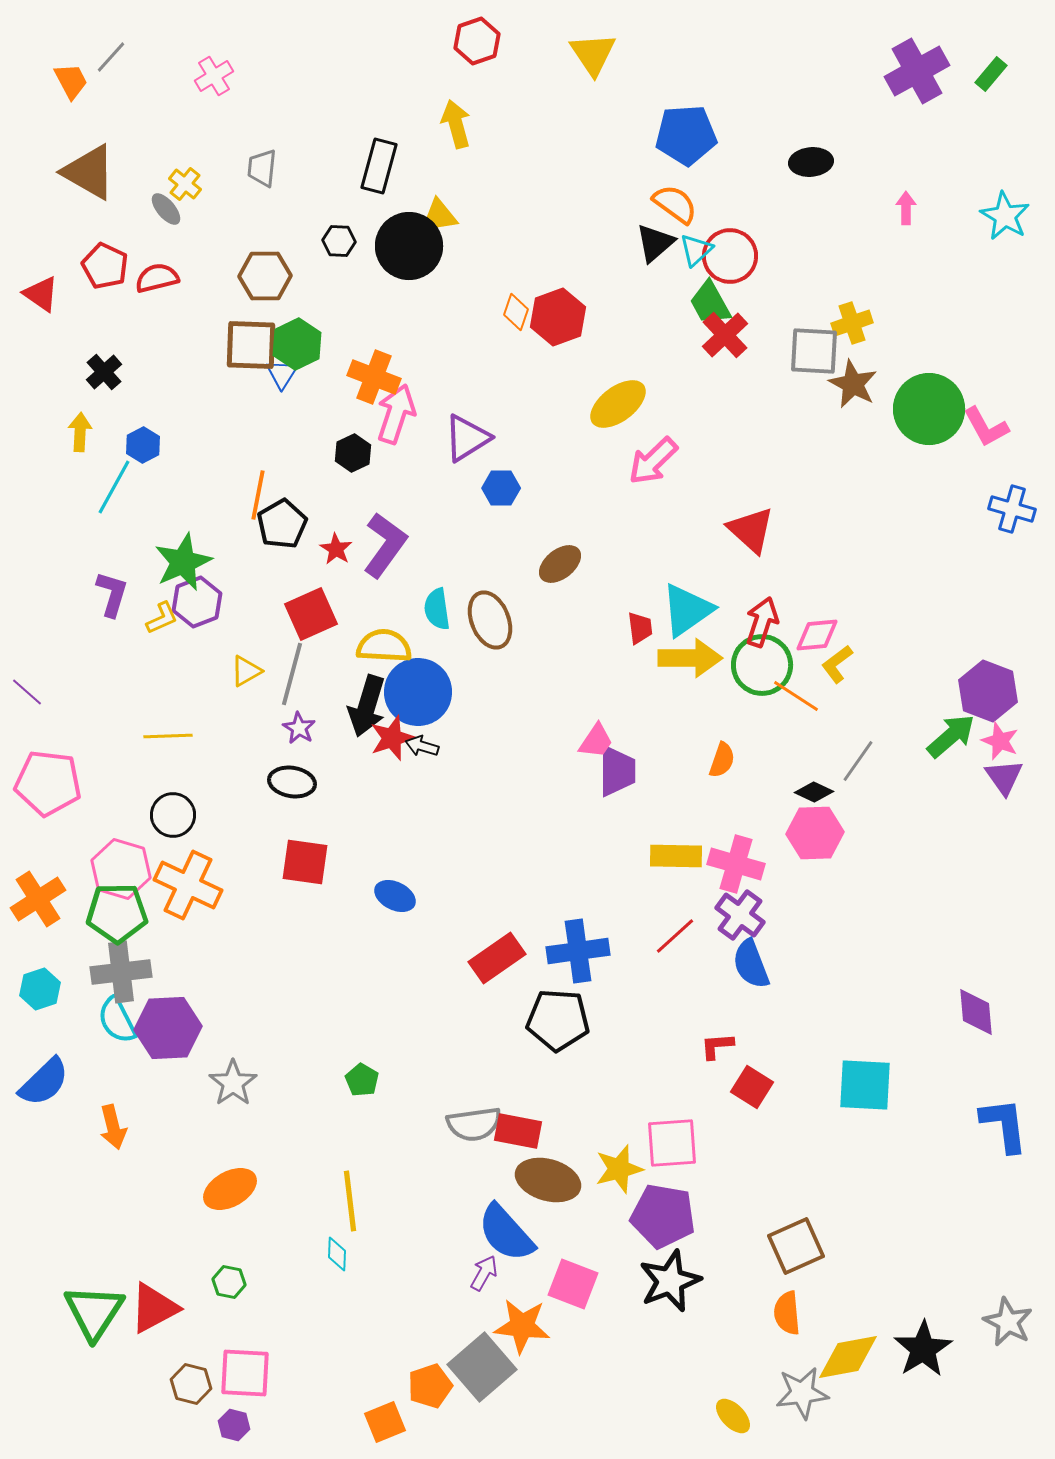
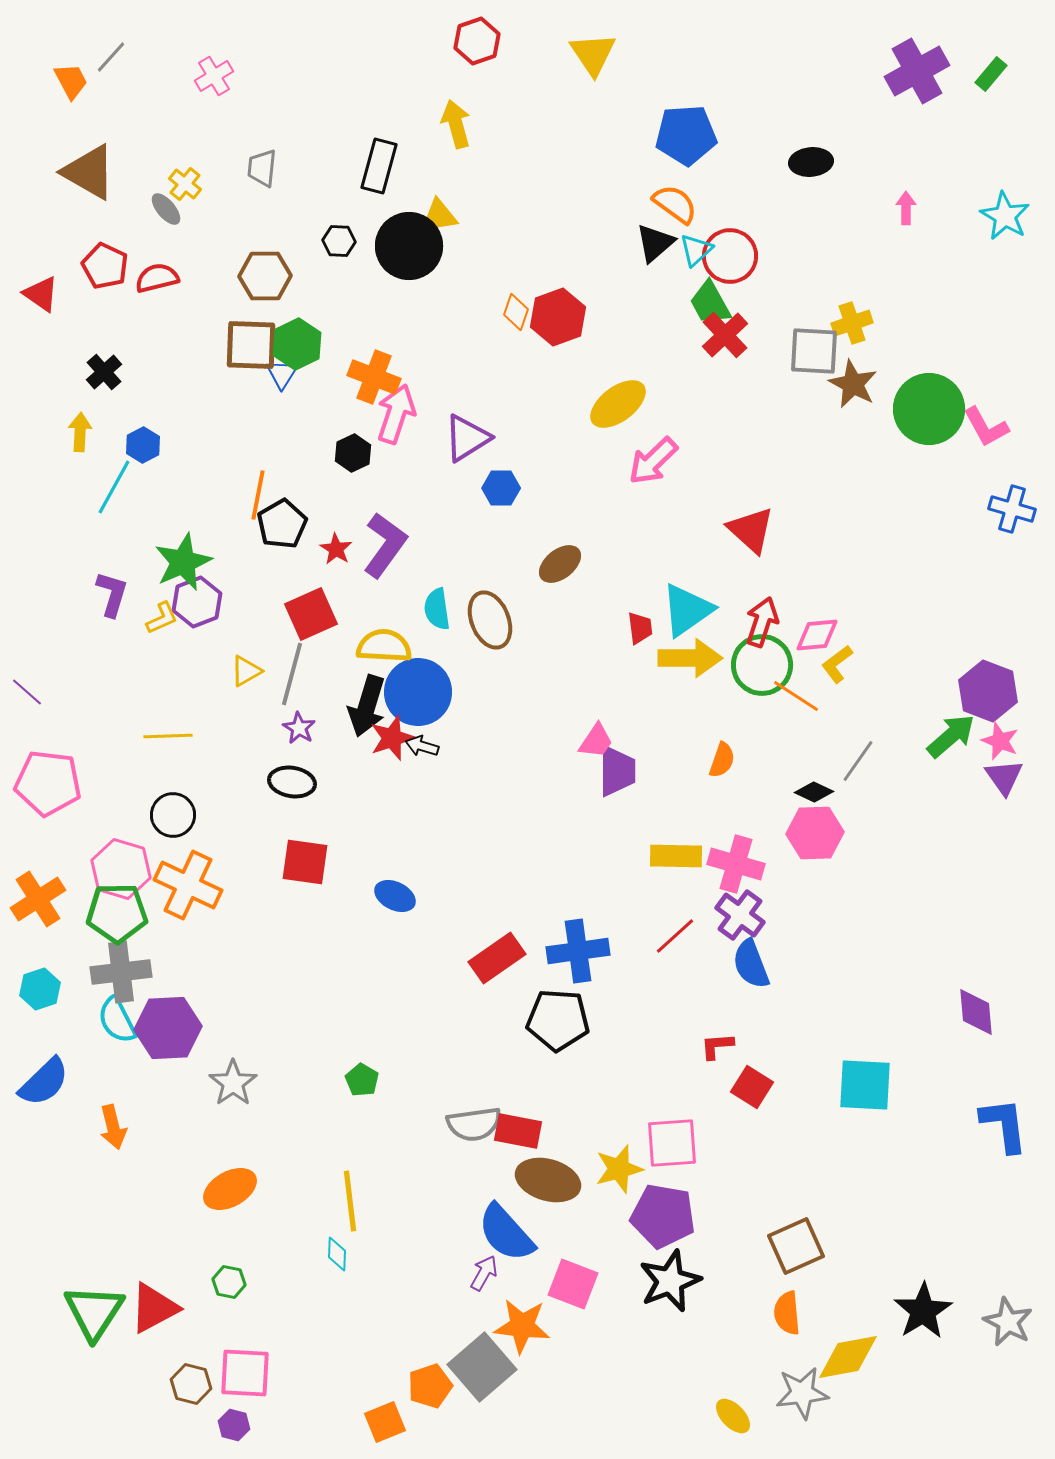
black star at (923, 1349): moved 38 px up
